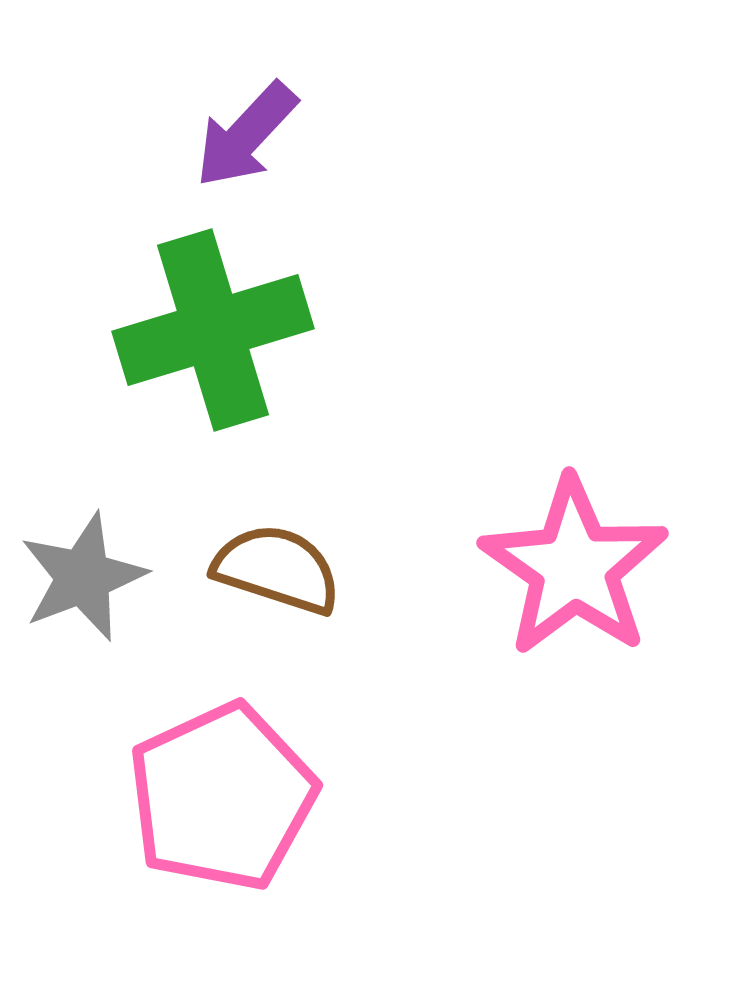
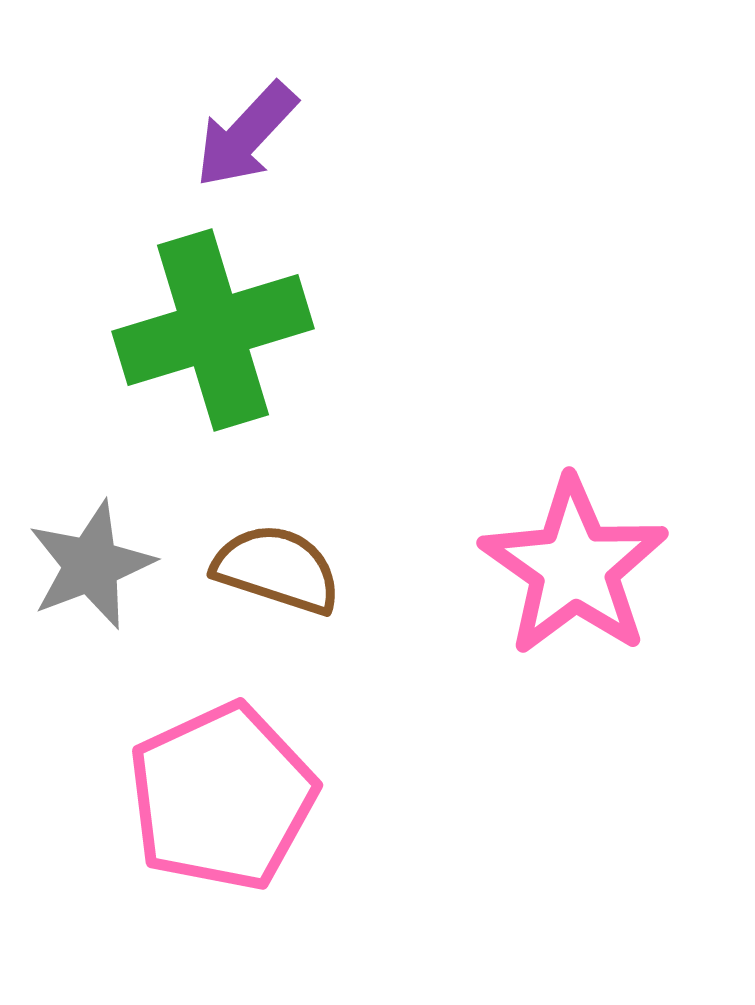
gray star: moved 8 px right, 12 px up
